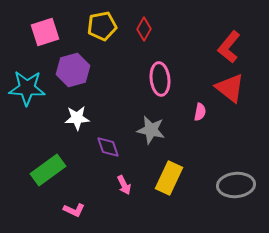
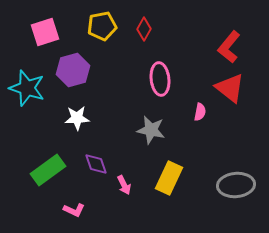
cyan star: rotated 15 degrees clockwise
purple diamond: moved 12 px left, 17 px down
